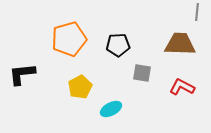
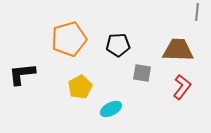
brown trapezoid: moved 2 px left, 6 px down
red L-shape: rotated 100 degrees clockwise
